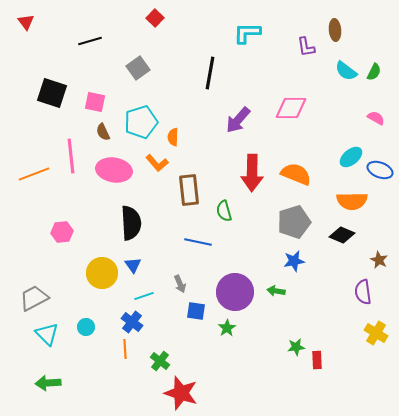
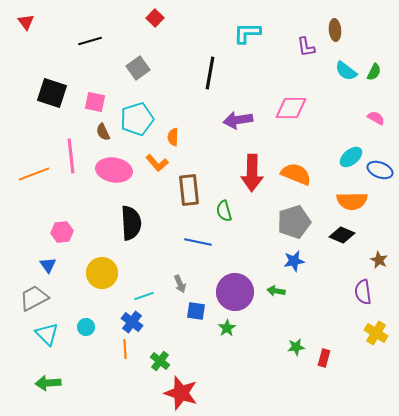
purple arrow at (238, 120): rotated 40 degrees clockwise
cyan pentagon at (141, 122): moved 4 px left, 3 px up
blue triangle at (133, 265): moved 85 px left
red rectangle at (317, 360): moved 7 px right, 2 px up; rotated 18 degrees clockwise
